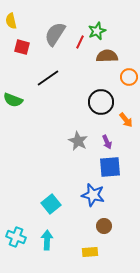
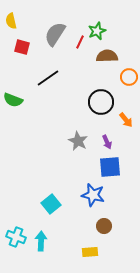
cyan arrow: moved 6 px left, 1 px down
